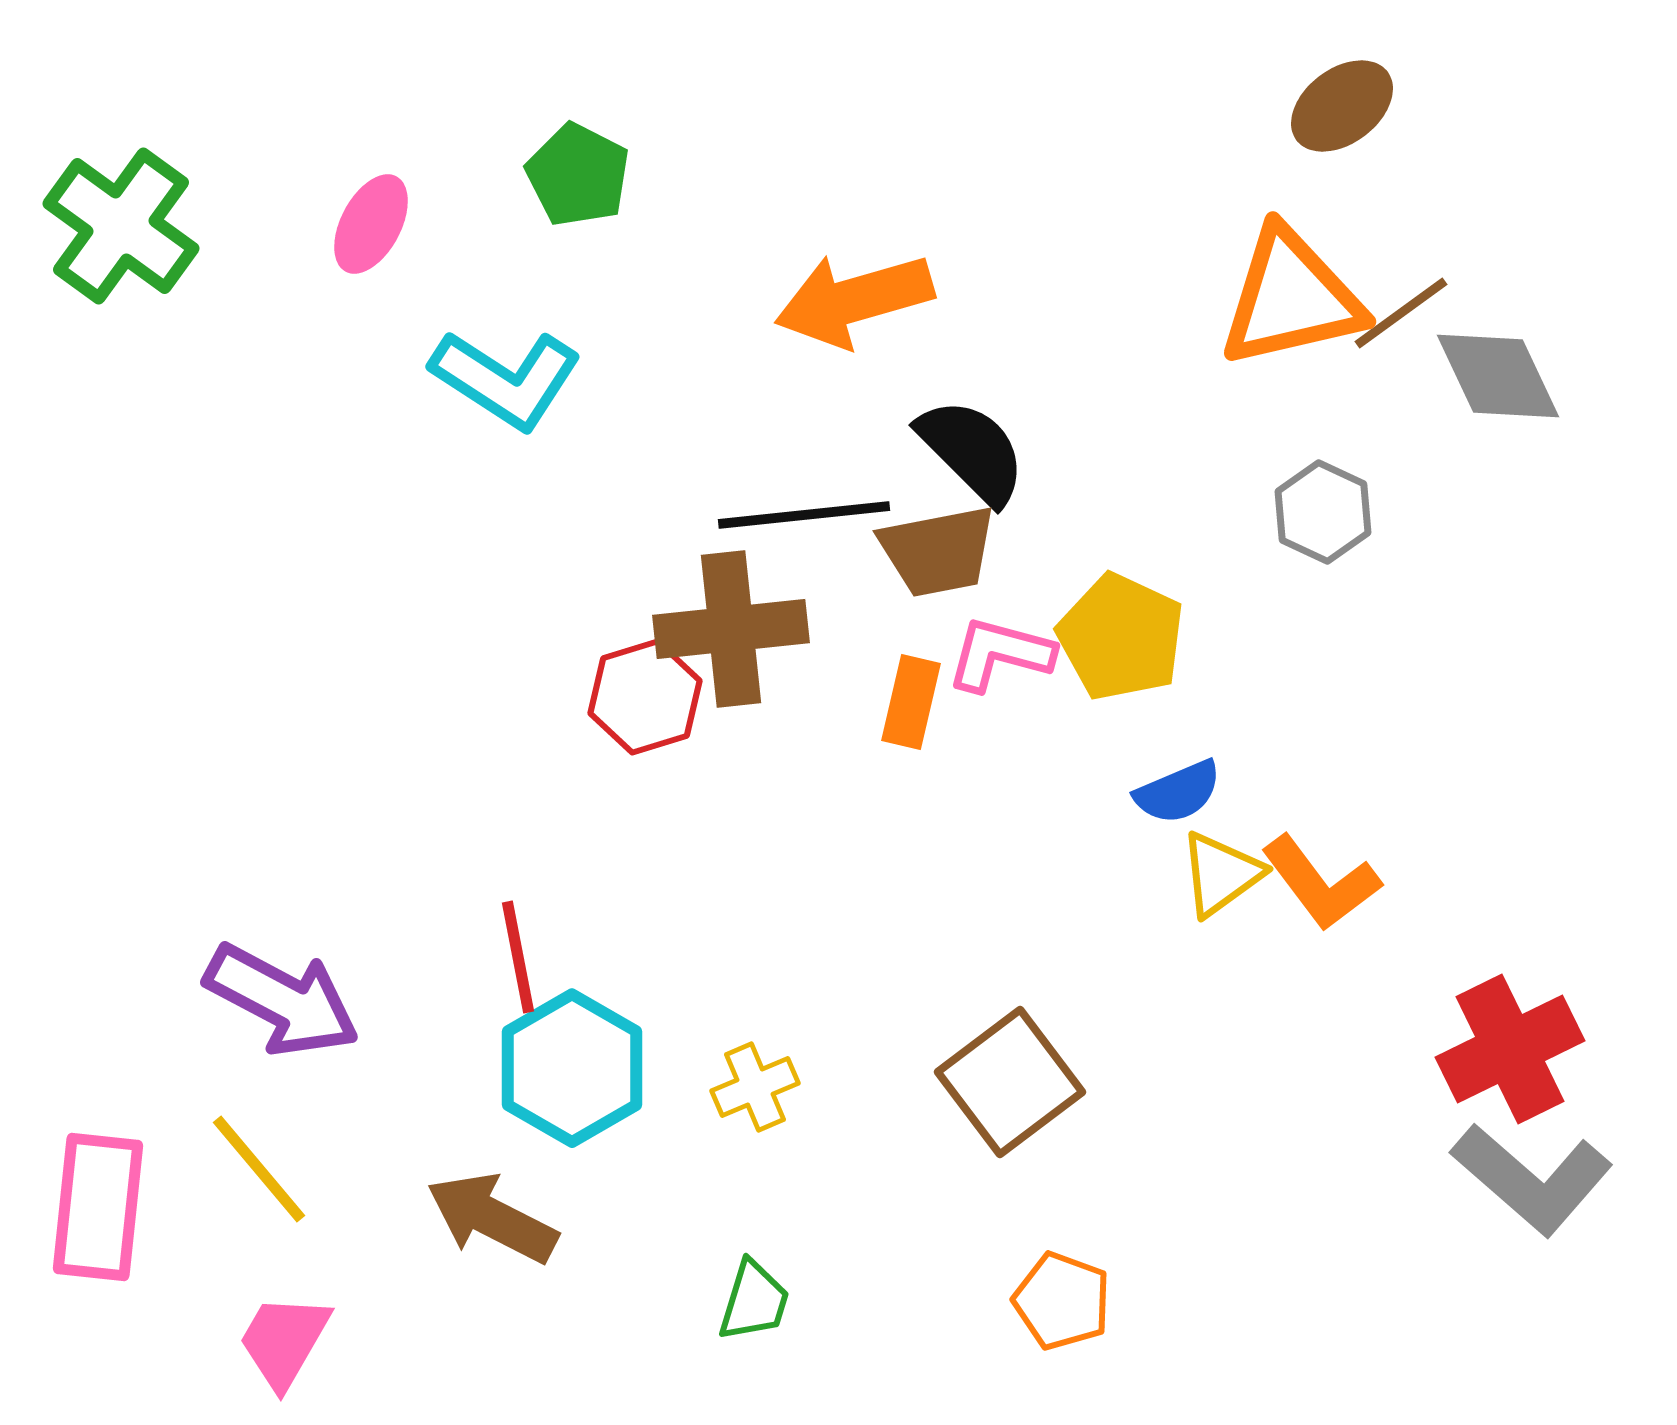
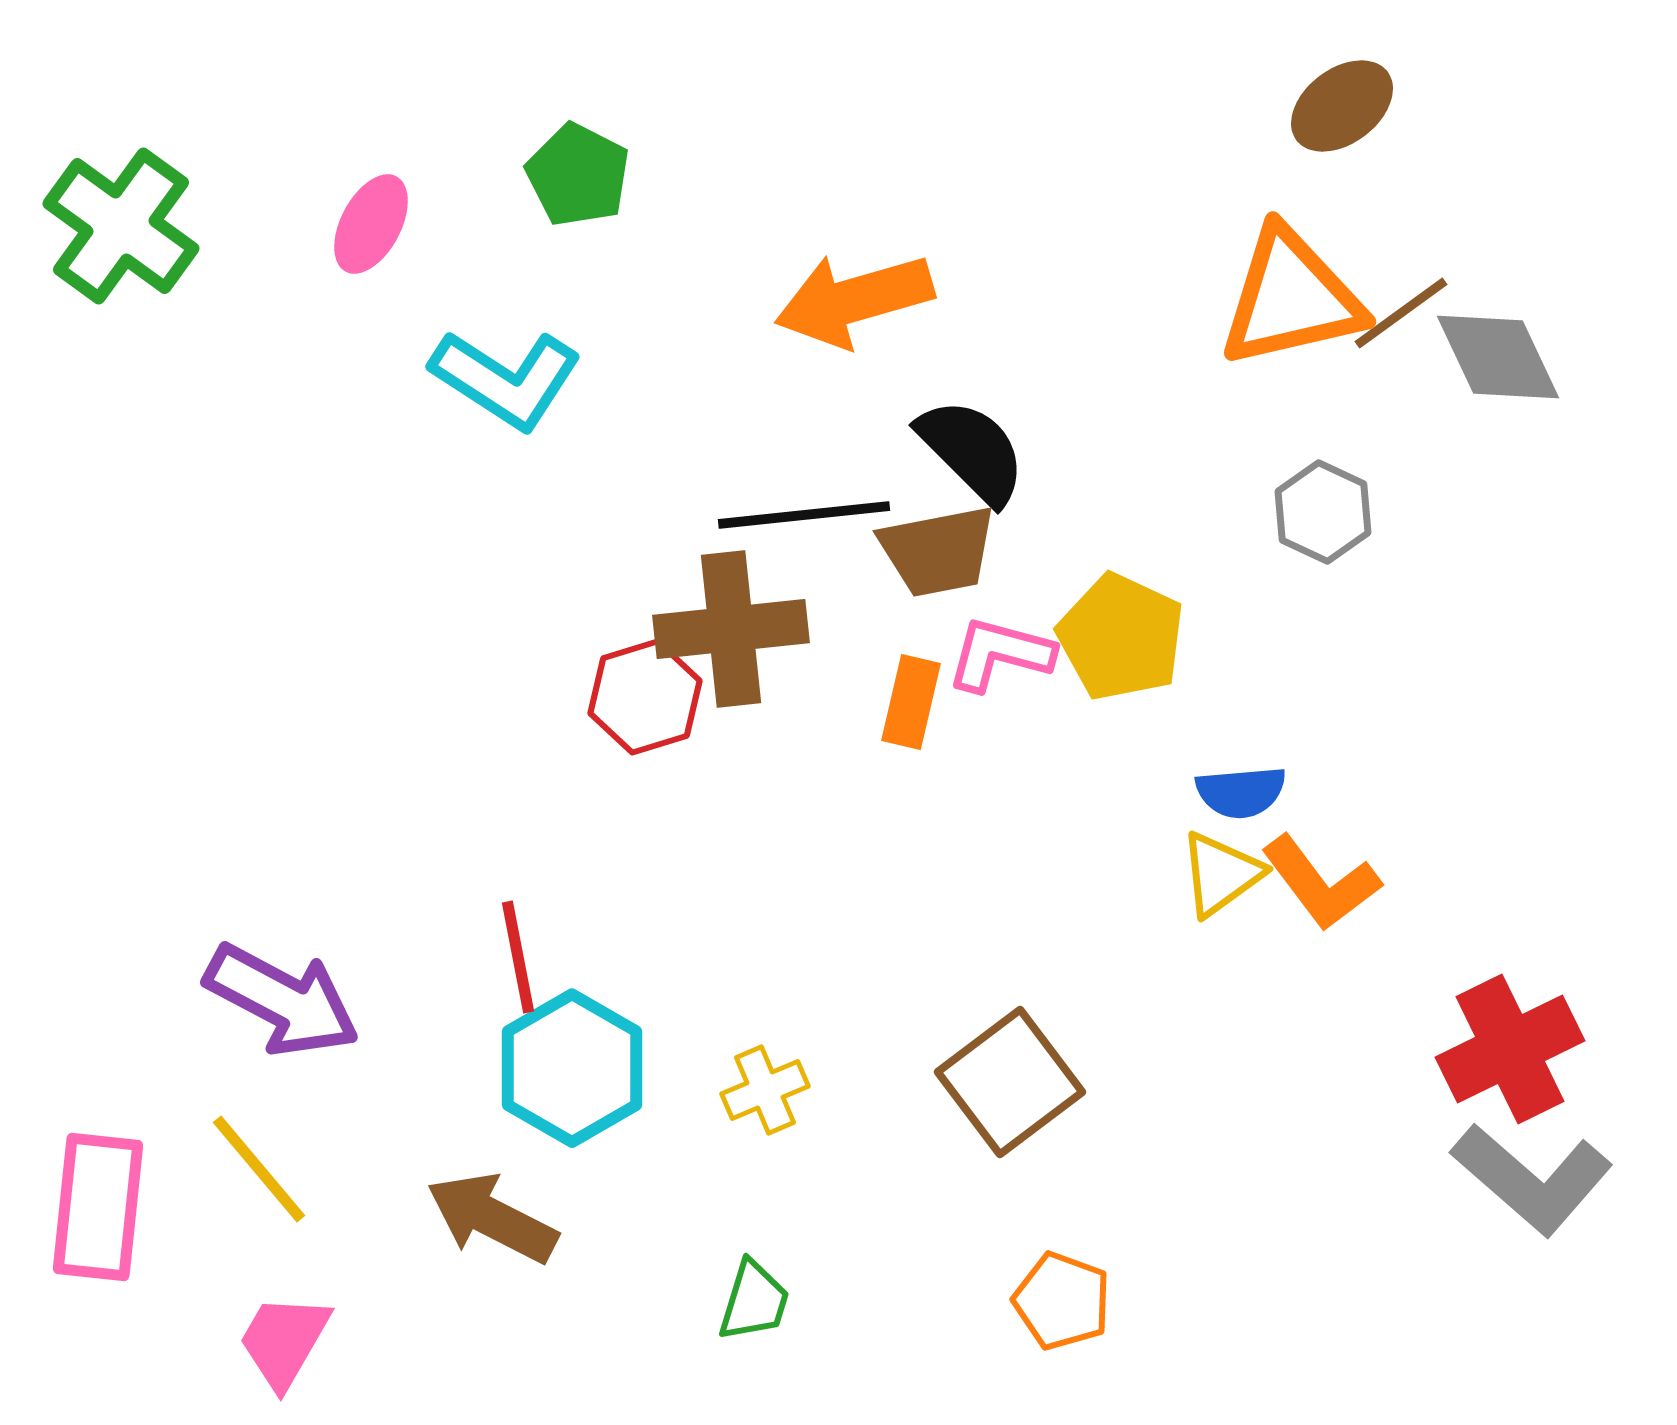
gray diamond: moved 19 px up
blue semicircle: moved 63 px right; rotated 18 degrees clockwise
yellow cross: moved 10 px right, 3 px down
